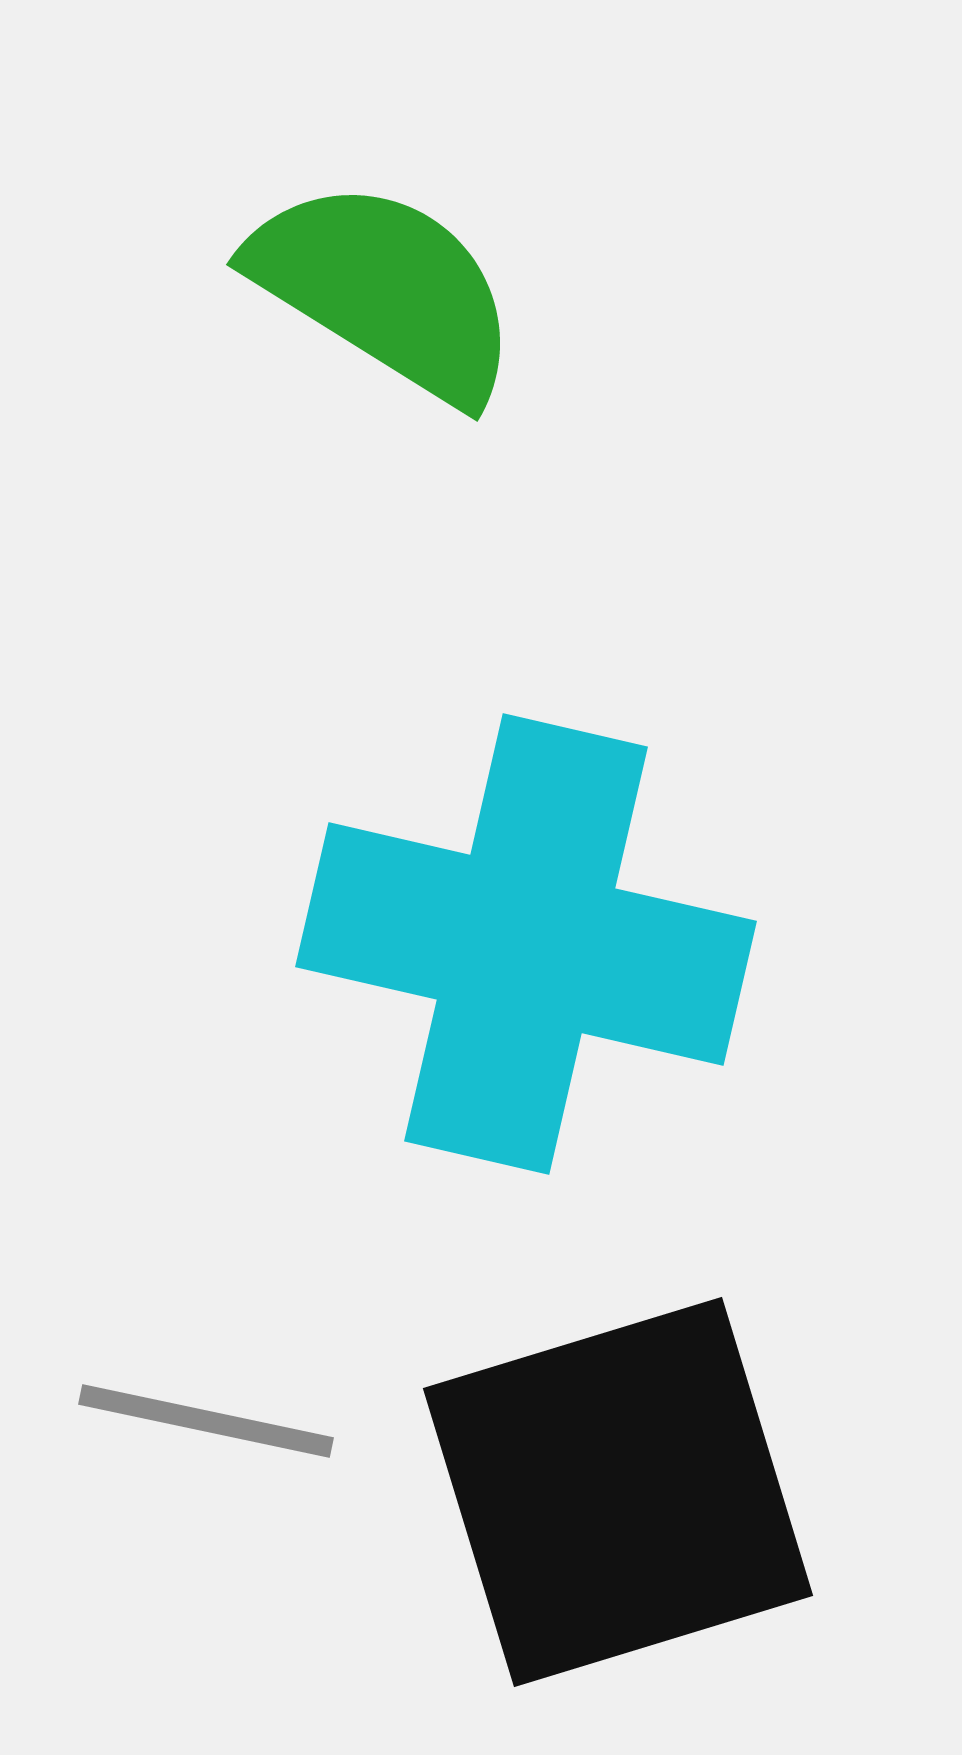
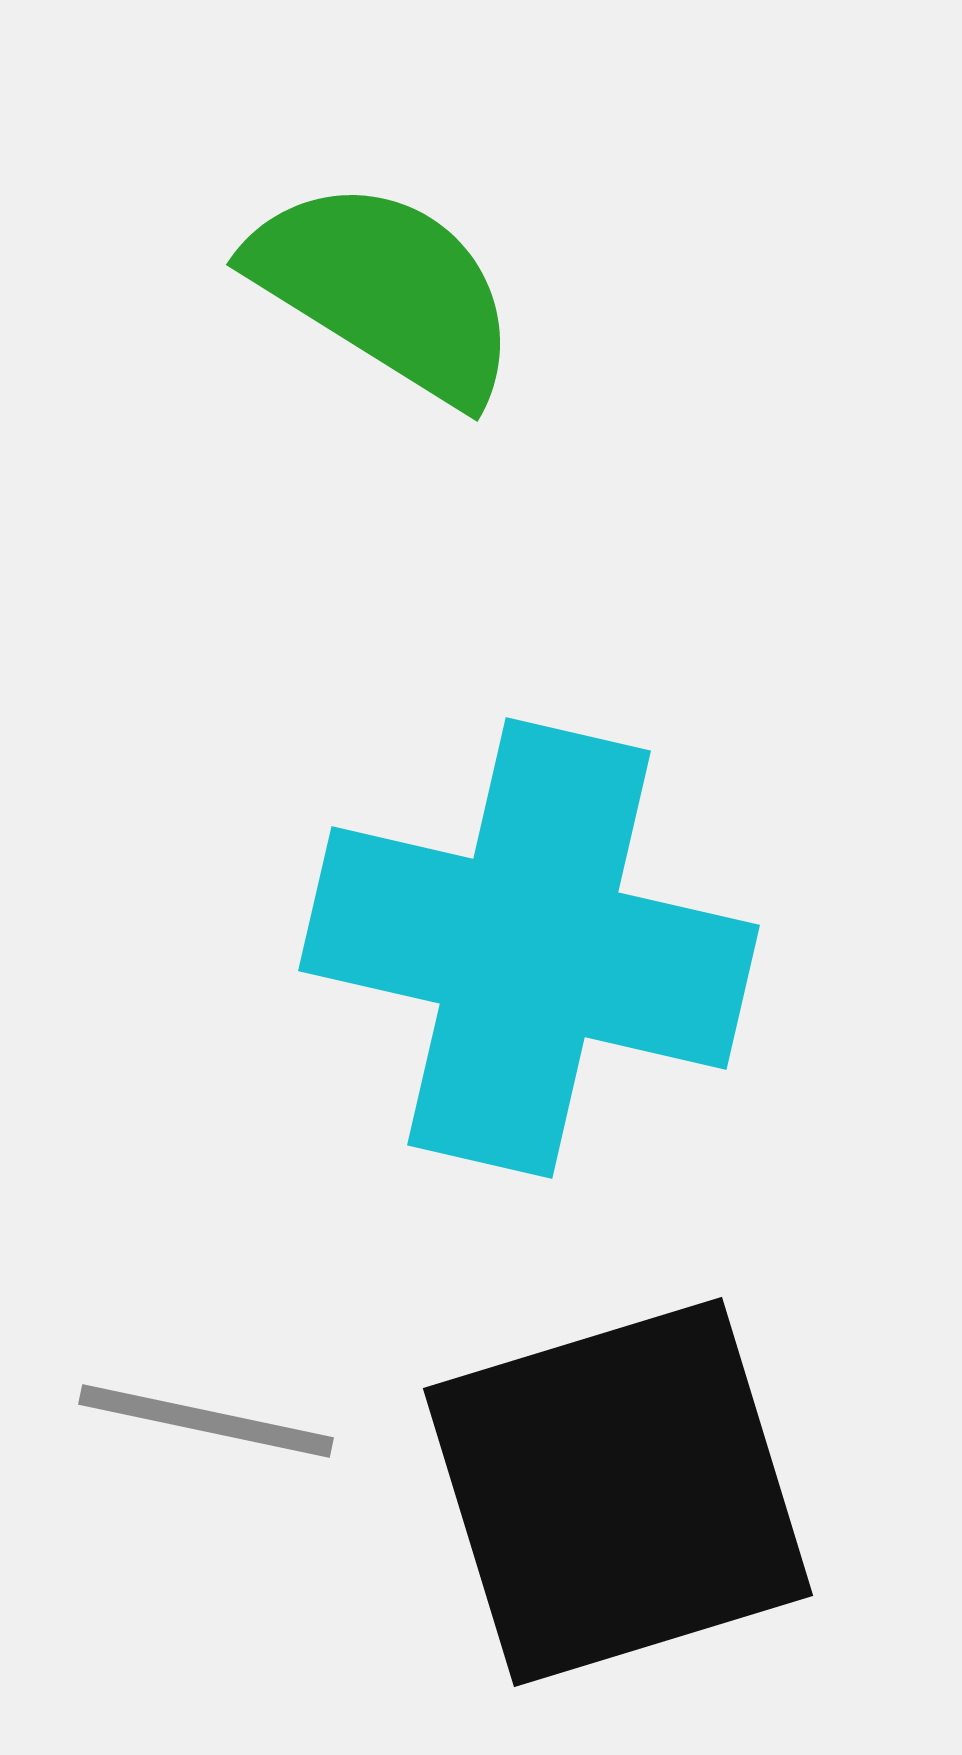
cyan cross: moved 3 px right, 4 px down
